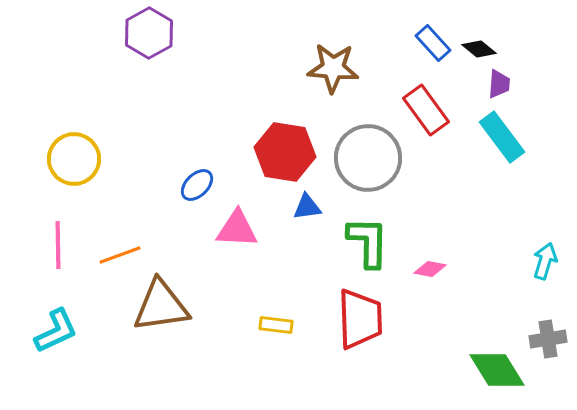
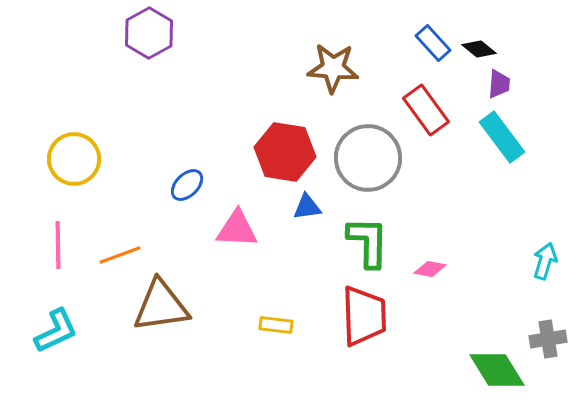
blue ellipse: moved 10 px left
red trapezoid: moved 4 px right, 3 px up
